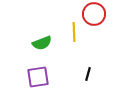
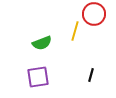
yellow line: moved 1 px right, 1 px up; rotated 18 degrees clockwise
black line: moved 3 px right, 1 px down
